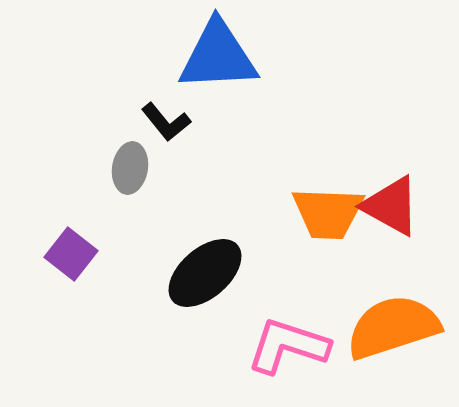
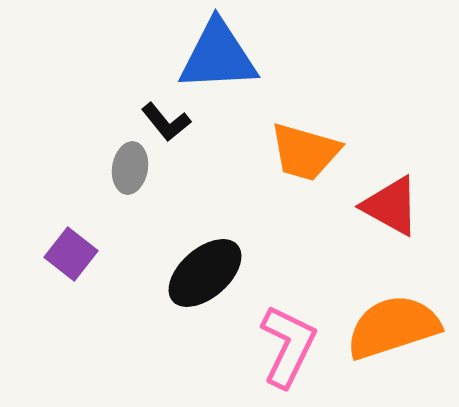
orange trapezoid: moved 23 px left, 61 px up; rotated 14 degrees clockwise
pink L-shape: rotated 98 degrees clockwise
